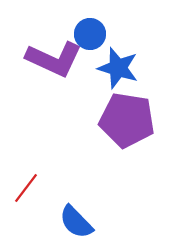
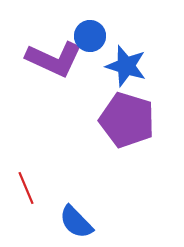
blue circle: moved 2 px down
blue star: moved 8 px right, 2 px up
purple pentagon: rotated 8 degrees clockwise
red line: rotated 60 degrees counterclockwise
